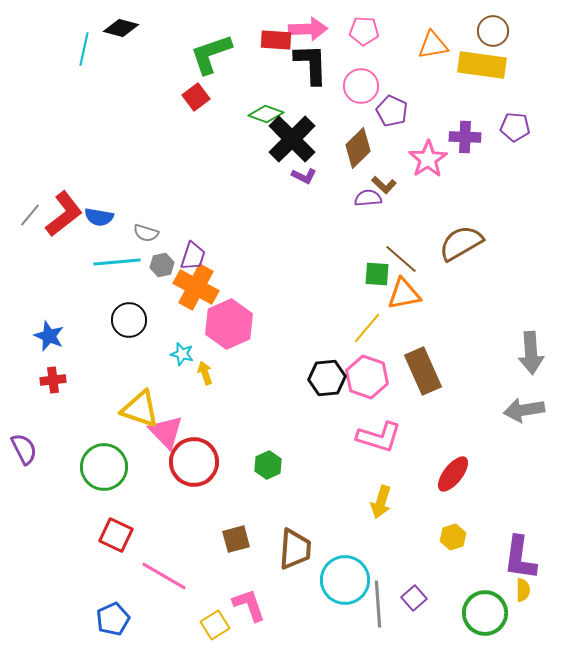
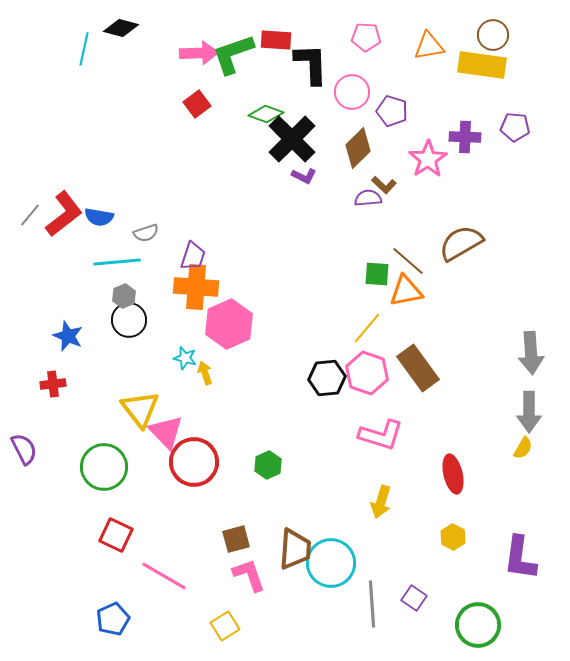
pink arrow at (308, 29): moved 109 px left, 24 px down
pink pentagon at (364, 31): moved 2 px right, 6 px down
brown circle at (493, 31): moved 4 px down
orange triangle at (433, 45): moved 4 px left, 1 px down
green L-shape at (211, 54): moved 22 px right
pink circle at (361, 86): moved 9 px left, 6 px down
red square at (196, 97): moved 1 px right, 7 px down
purple pentagon at (392, 111): rotated 8 degrees counterclockwise
gray semicircle at (146, 233): rotated 35 degrees counterclockwise
brown line at (401, 259): moved 7 px right, 2 px down
gray hexagon at (162, 265): moved 38 px left, 31 px down; rotated 10 degrees counterclockwise
orange cross at (196, 287): rotated 24 degrees counterclockwise
orange triangle at (404, 294): moved 2 px right, 3 px up
blue star at (49, 336): moved 19 px right
cyan star at (182, 354): moved 3 px right, 4 px down
brown rectangle at (423, 371): moved 5 px left, 3 px up; rotated 12 degrees counterclockwise
pink hexagon at (367, 377): moved 4 px up
red cross at (53, 380): moved 4 px down
yellow triangle at (140, 409): rotated 33 degrees clockwise
gray arrow at (524, 410): moved 5 px right, 2 px down; rotated 81 degrees counterclockwise
pink L-shape at (379, 437): moved 2 px right, 2 px up
red ellipse at (453, 474): rotated 51 degrees counterclockwise
yellow hexagon at (453, 537): rotated 15 degrees counterclockwise
cyan circle at (345, 580): moved 14 px left, 17 px up
yellow semicircle at (523, 590): moved 142 px up; rotated 30 degrees clockwise
purple square at (414, 598): rotated 15 degrees counterclockwise
gray line at (378, 604): moved 6 px left
pink L-shape at (249, 605): moved 30 px up
green circle at (485, 613): moved 7 px left, 12 px down
yellow square at (215, 625): moved 10 px right, 1 px down
